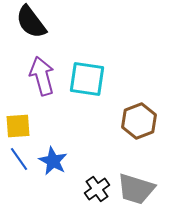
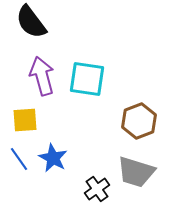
yellow square: moved 7 px right, 6 px up
blue star: moved 3 px up
gray trapezoid: moved 17 px up
